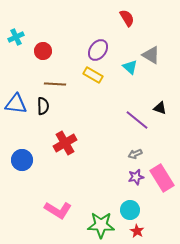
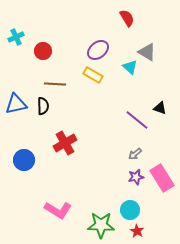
purple ellipse: rotated 15 degrees clockwise
gray triangle: moved 4 px left, 3 px up
blue triangle: rotated 20 degrees counterclockwise
gray arrow: rotated 16 degrees counterclockwise
blue circle: moved 2 px right
